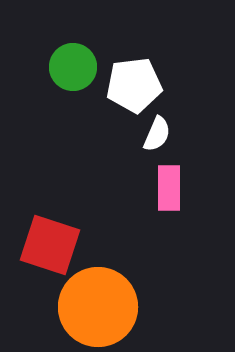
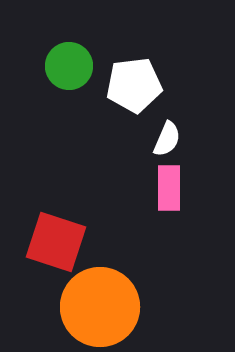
green circle: moved 4 px left, 1 px up
white semicircle: moved 10 px right, 5 px down
red square: moved 6 px right, 3 px up
orange circle: moved 2 px right
